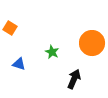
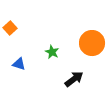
orange square: rotated 16 degrees clockwise
black arrow: rotated 30 degrees clockwise
